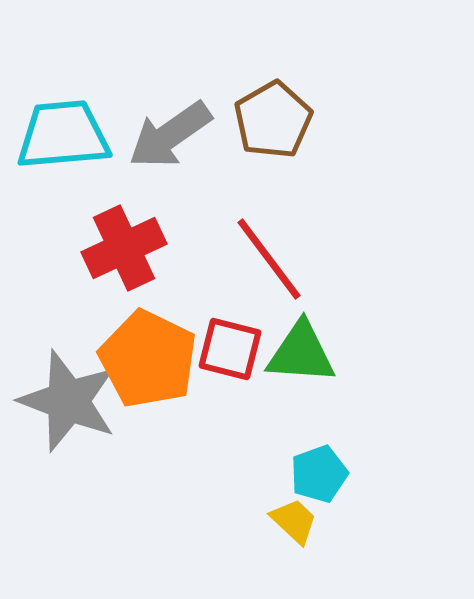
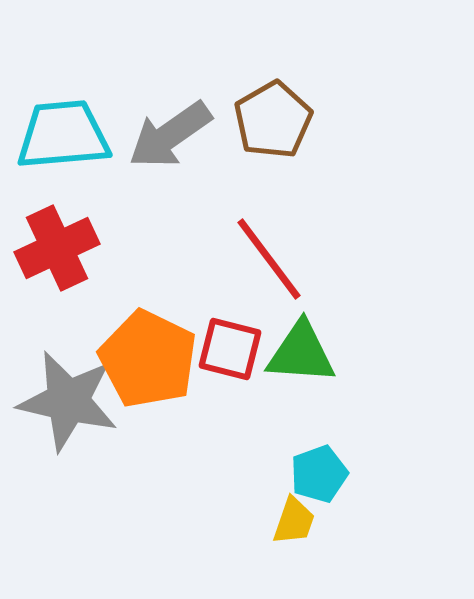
red cross: moved 67 px left
gray star: rotated 8 degrees counterclockwise
yellow trapezoid: rotated 66 degrees clockwise
